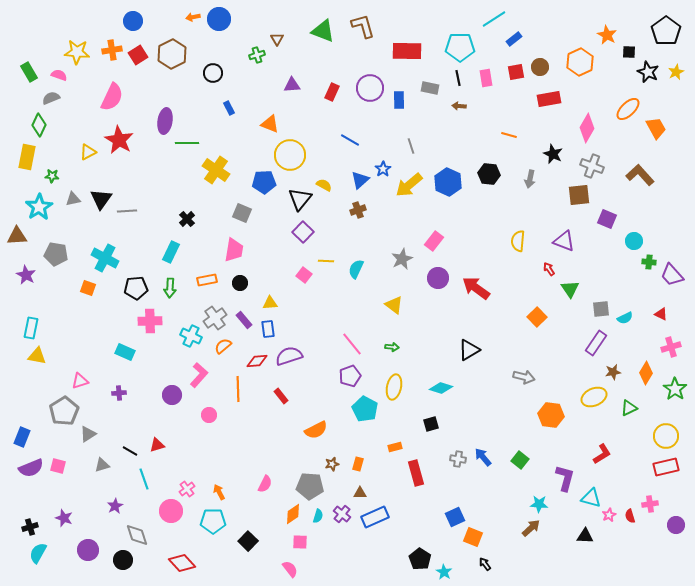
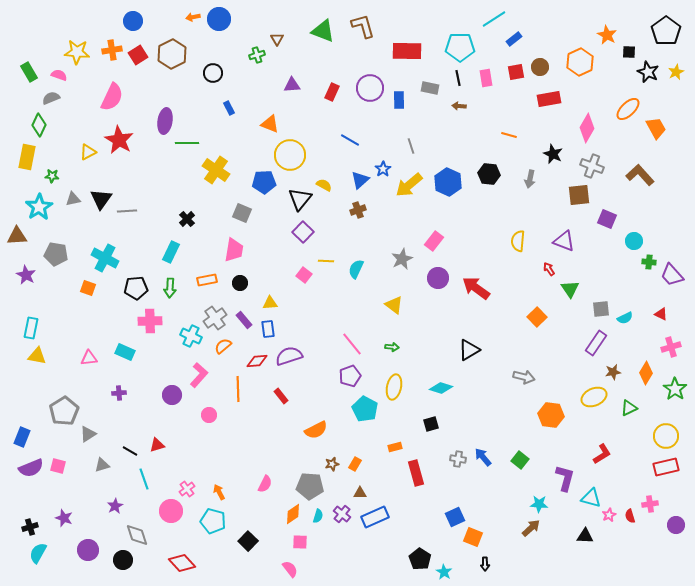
pink triangle at (80, 381): moved 9 px right, 23 px up; rotated 12 degrees clockwise
orange rectangle at (358, 464): moved 3 px left; rotated 16 degrees clockwise
cyan pentagon at (213, 521): rotated 15 degrees clockwise
black arrow at (485, 564): rotated 144 degrees counterclockwise
